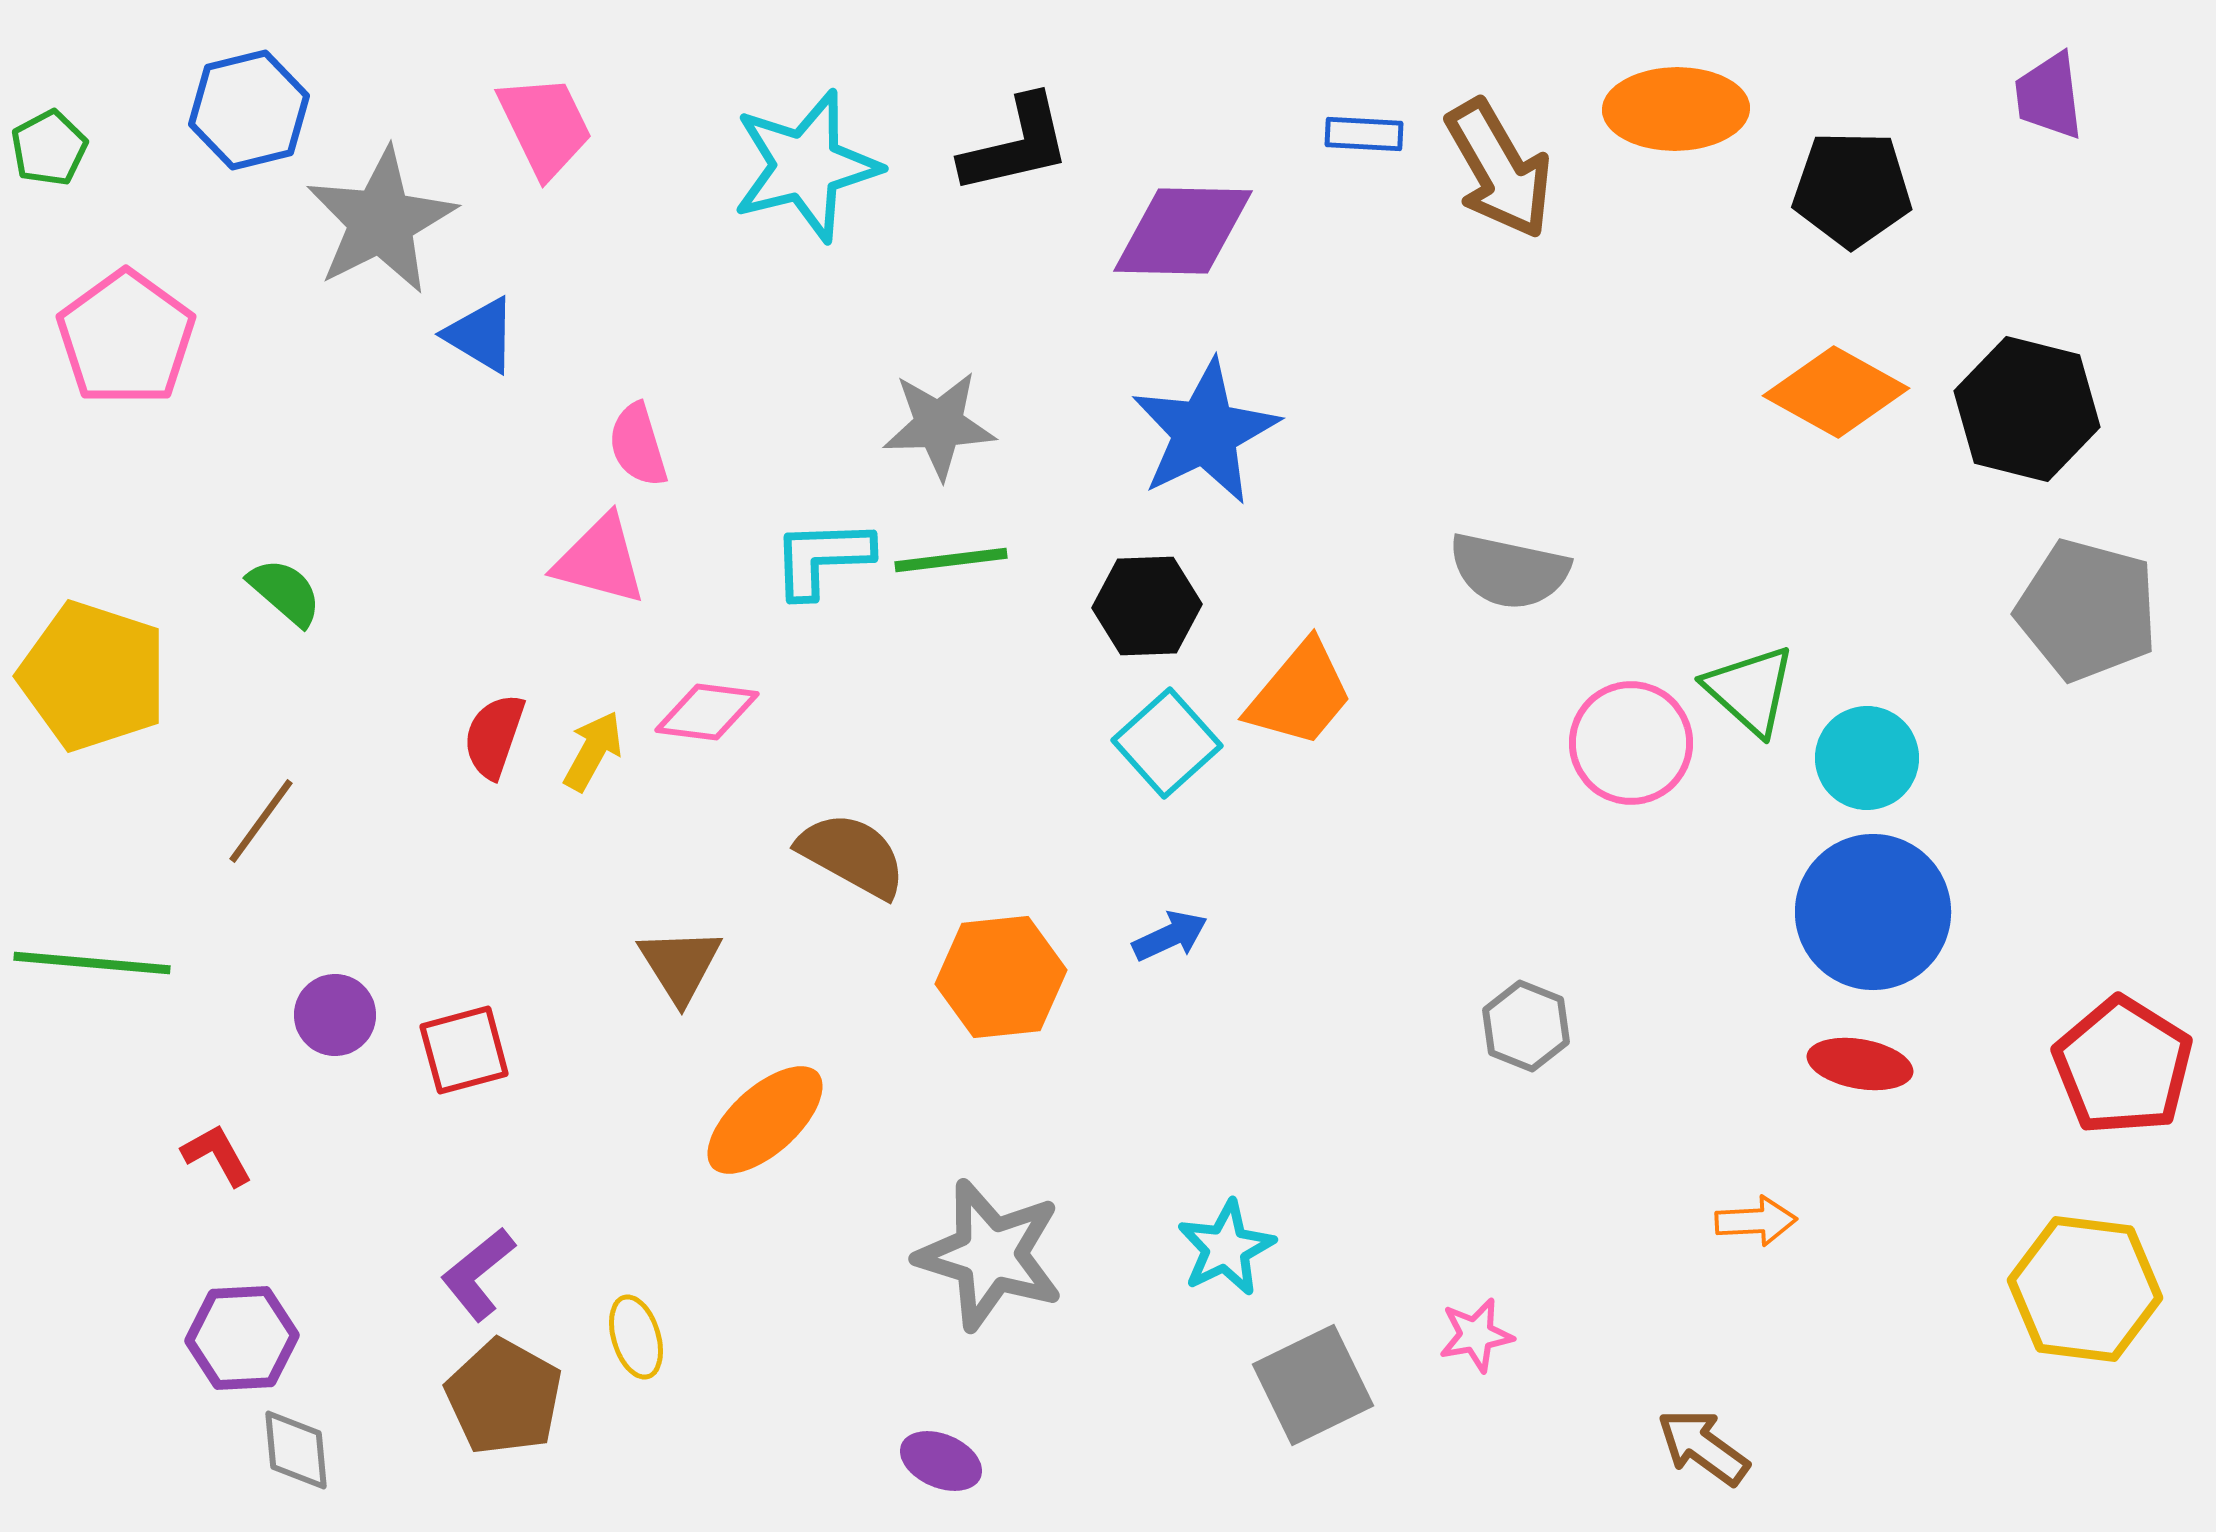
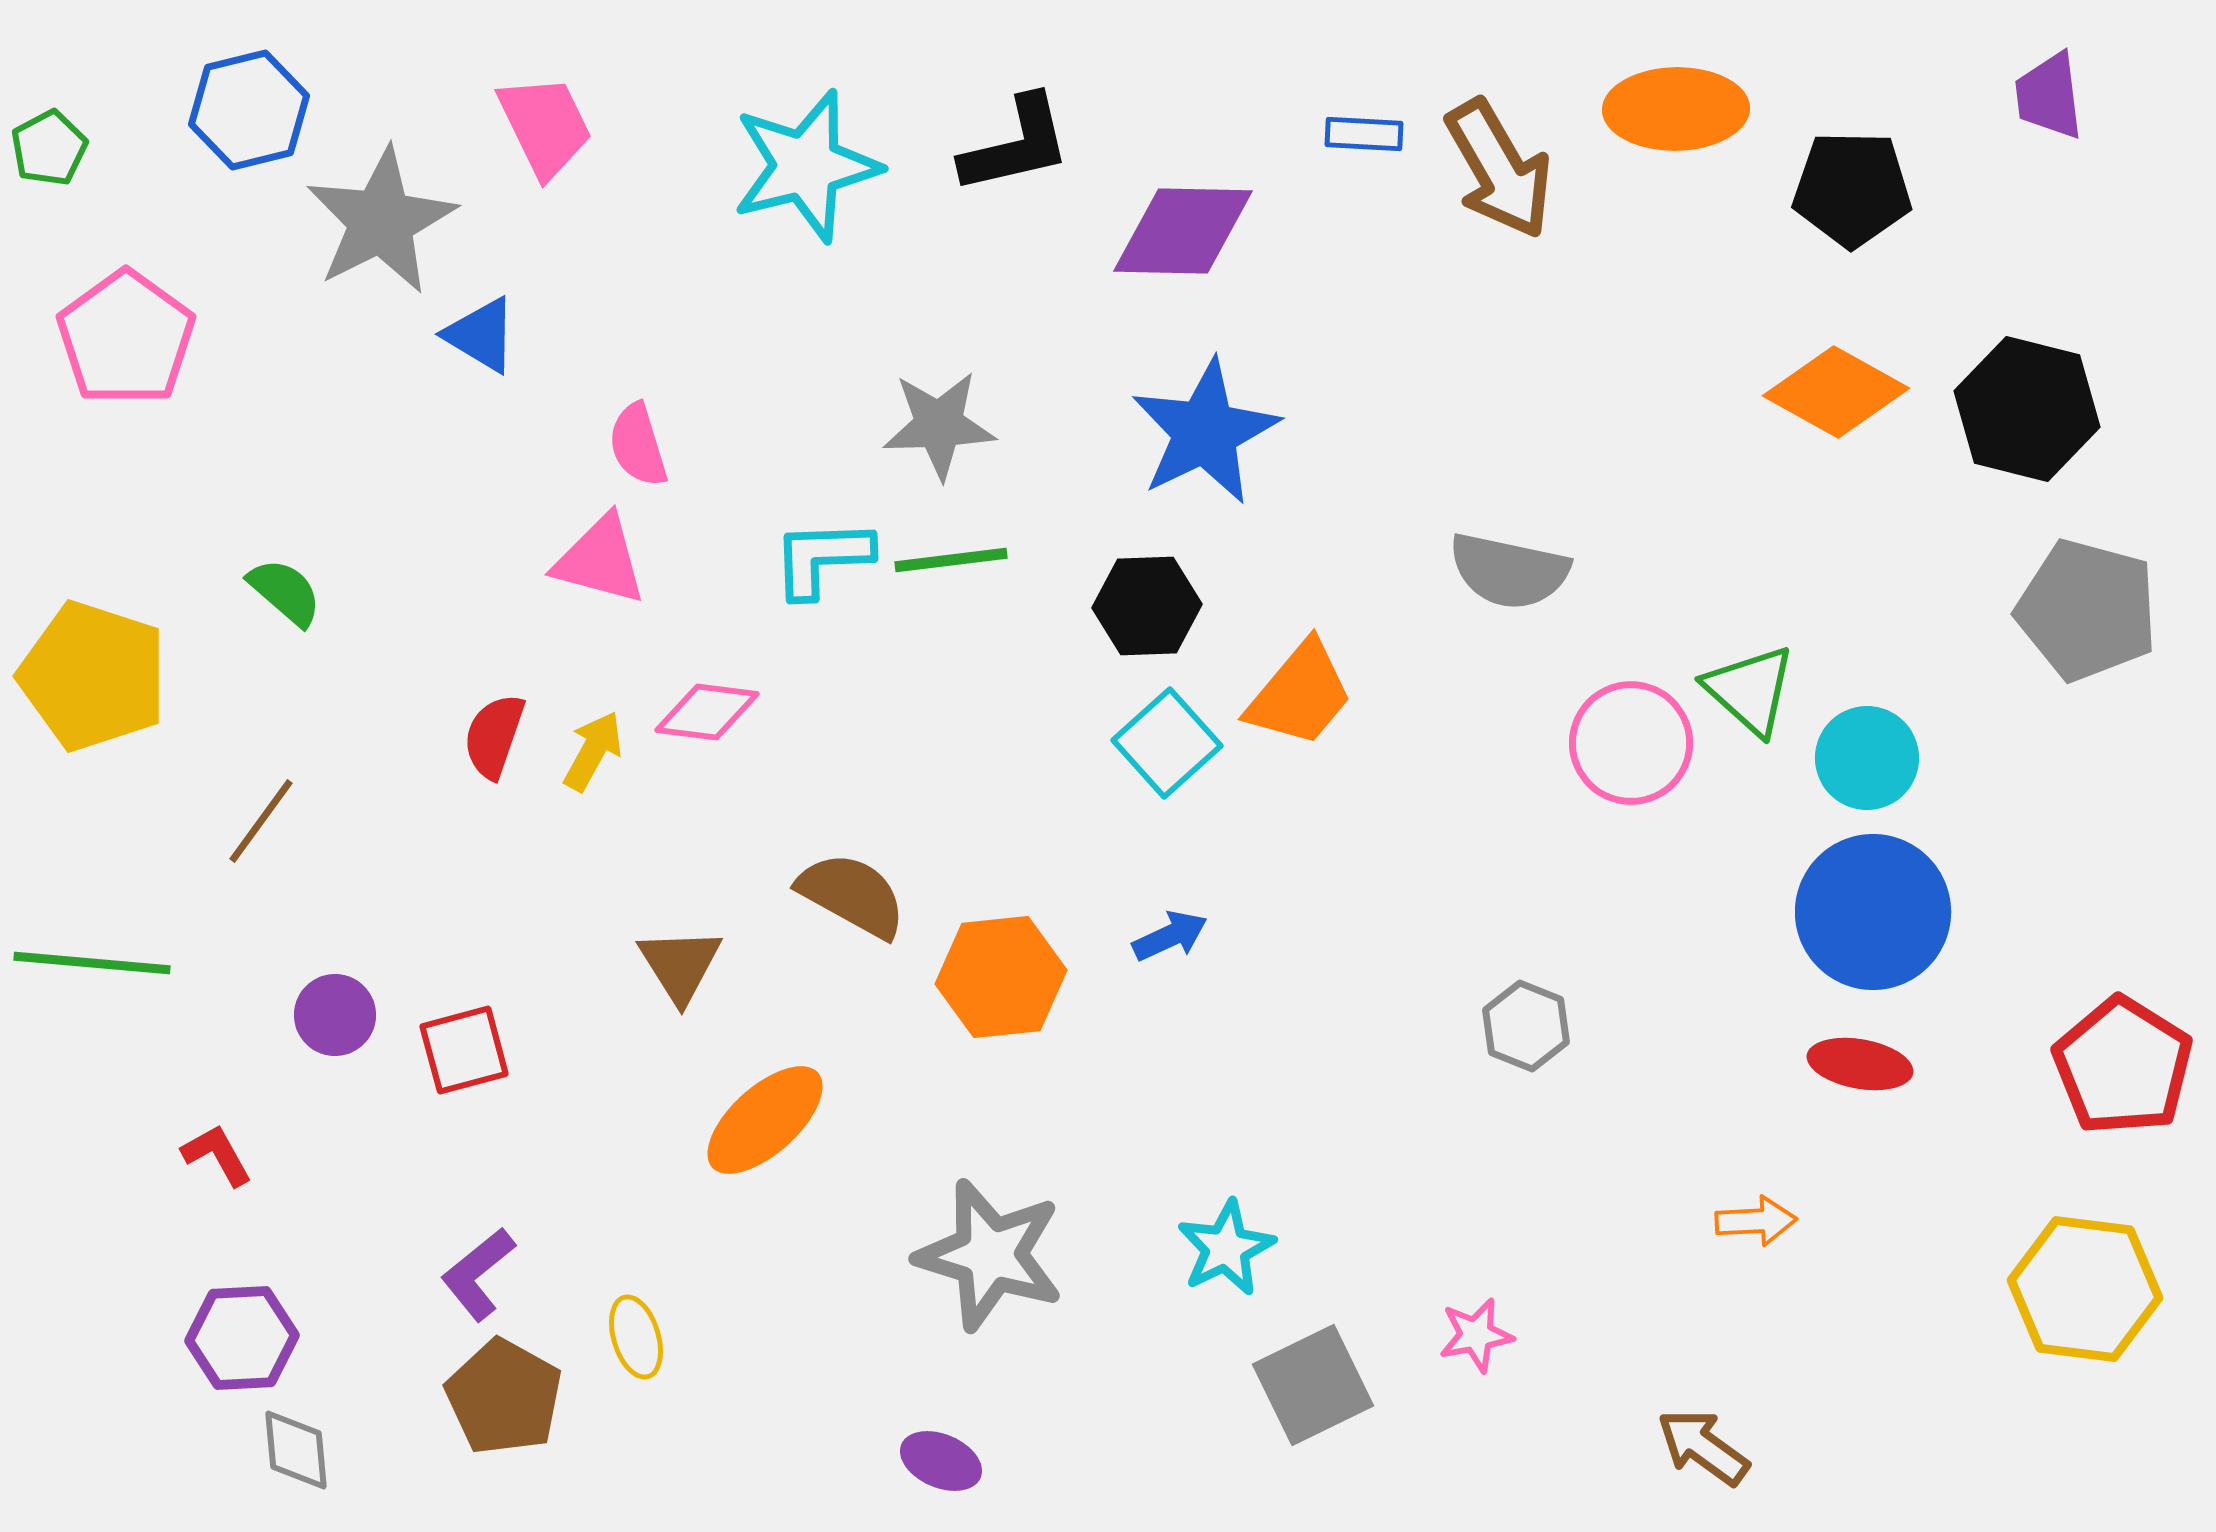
brown semicircle at (852, 855): moved 40 px down
